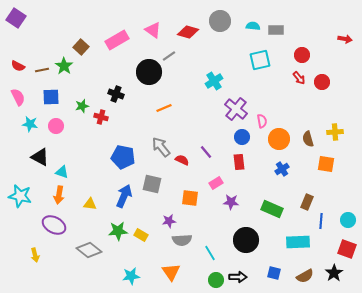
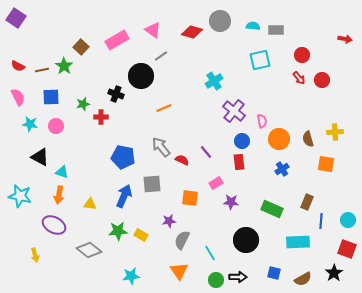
red diamond at (188, 32): moved 4 px right
gray line at (169, 56): moved 8 px left
black circle at (149, 72): moved 8 px left, 4 px down
red circle at (322, 82): moved 2 px up
green star at (82, 106): moved 1 px right, 2 px up
purple cross at (236, 109): moved 2 px left, 2 px down
red cross at (101, 117): rotated 16 degrees counterclockwise
blue circle at (242, 137): moved 4 px down
gray square at (152, 184): rotated 18 degrees counterclockwise
gray semicircle at (182, 240): rotated 120 degrees clockwise
orange triangle at (171, 272): moved 8 px right, 1 px up
brown semicircle at (305, 276): moved 2 px left, 3 px down
